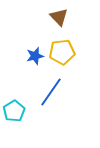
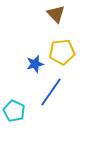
brown triangle: moved 3 px left, 3 px up
blue star: moved 8 px down
cyan pentagon: rotated 15 degrees counterclockwise
